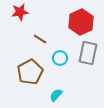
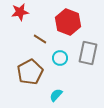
red hexagon: moved 13 px left; rotated 15 degrees counterclockwise
